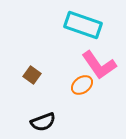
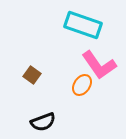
orange ellipse: rotated 20 degrees counterclockwise
